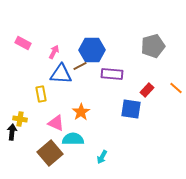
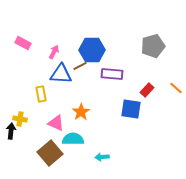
black arrow: moved 1 px left, 1 px up
cyan arrow: rotated 56 degrees clockwise
